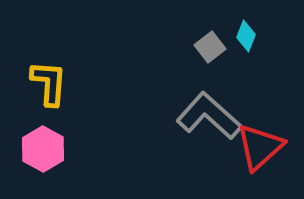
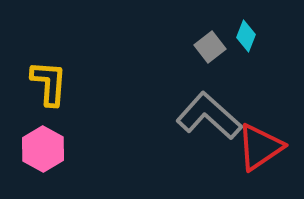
red triangle: rotated 8 degrees clockwise
